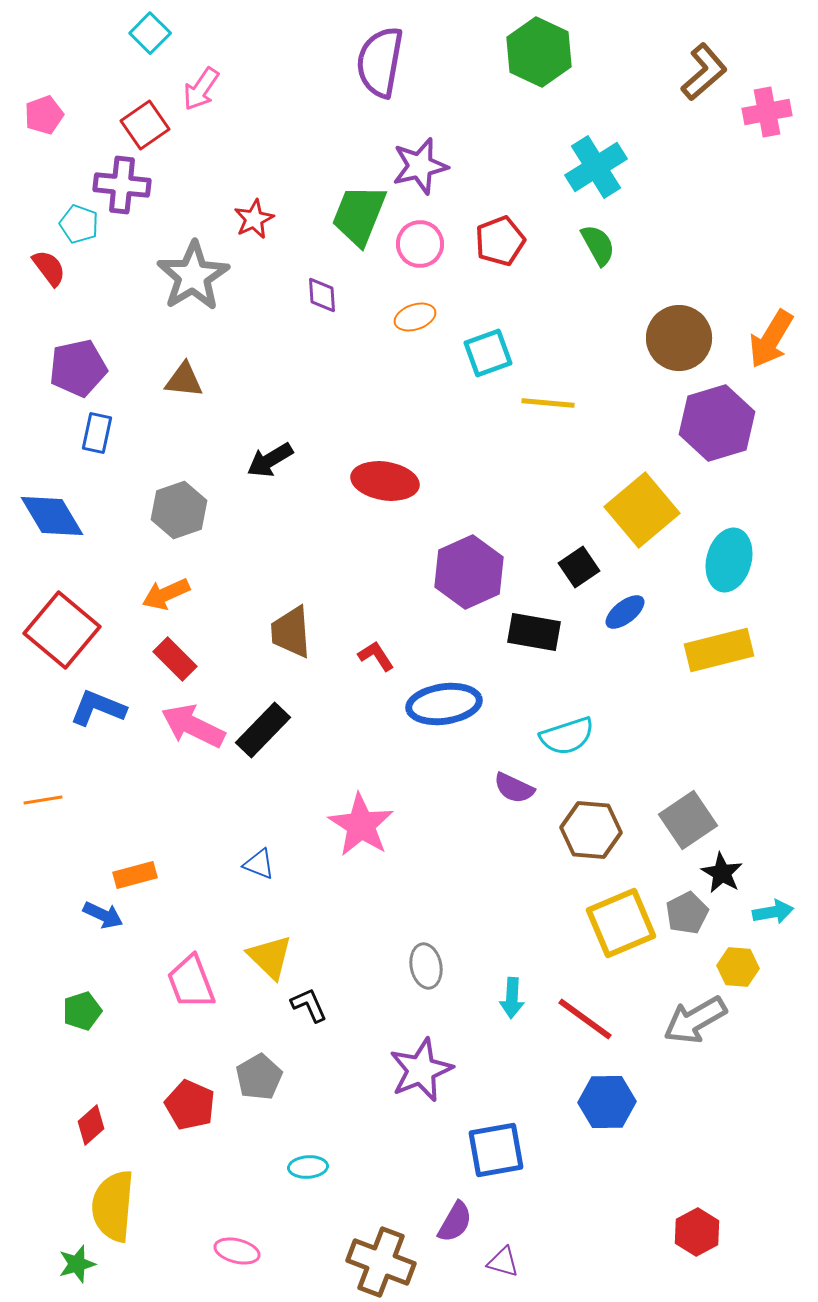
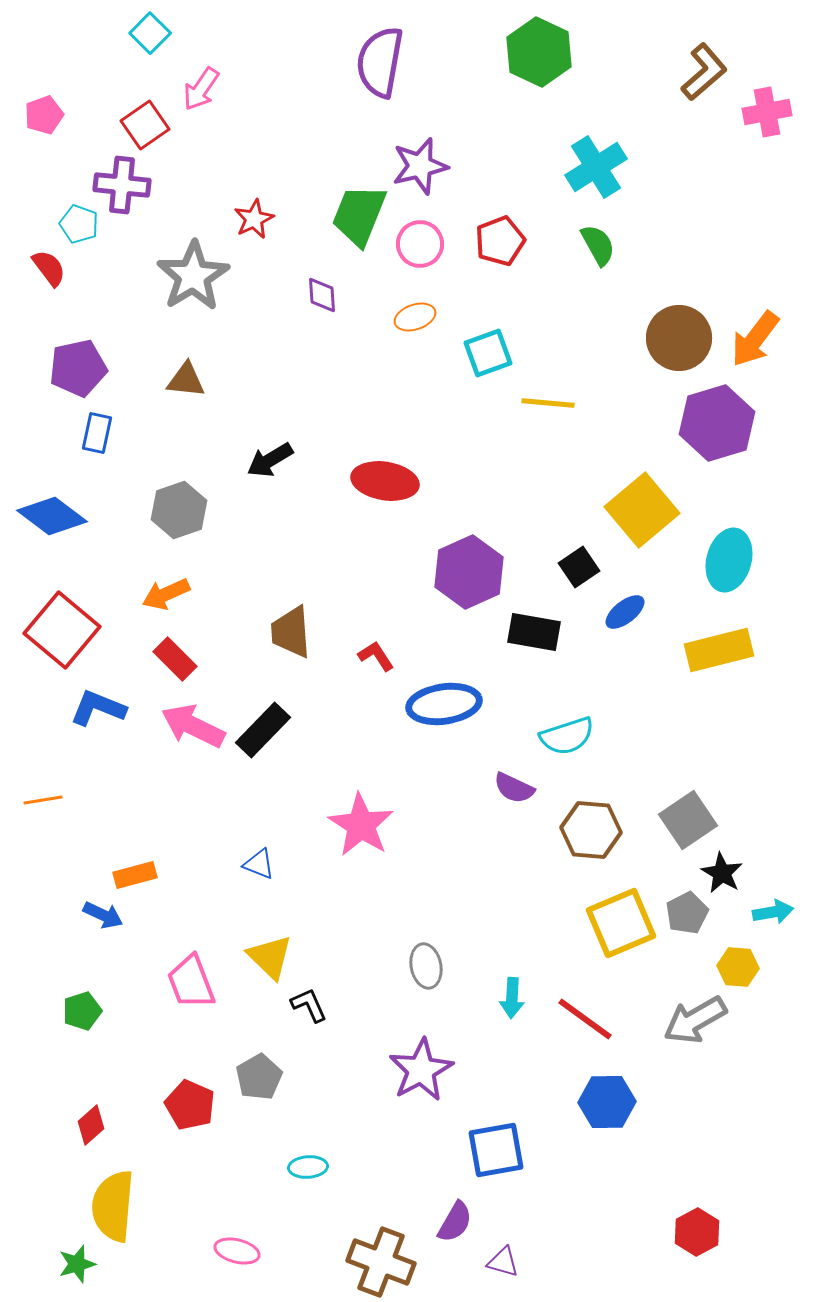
orange arrow at (771, 339): moved 16 px left; rotated 6 degrees clockwise
brown triangle at (184, 380): moved 2 px right
blue diamond at (52, 516): rotated 22 degrees counterclockwise
purple star at (421, 1070): rotated 6 degrees counterclockwise
